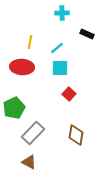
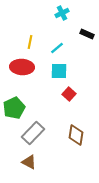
cyan cross: rotated 24 degrees counterclockwise
cyan square: moved 1 px left, 3 px down
